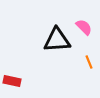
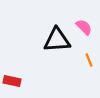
orange line: moved 2 px up
